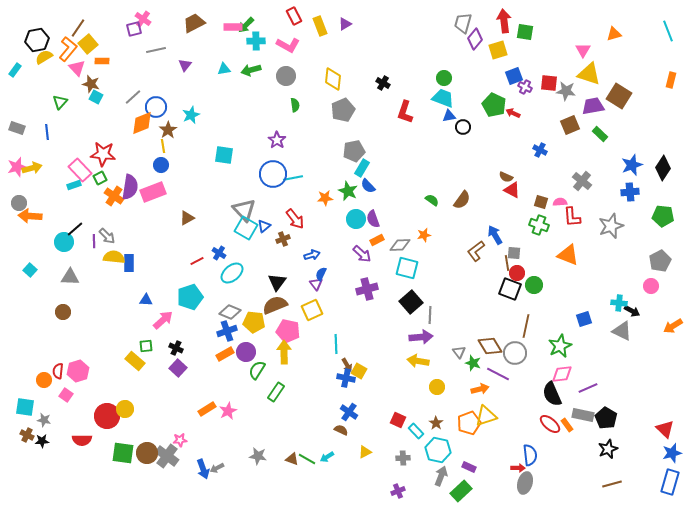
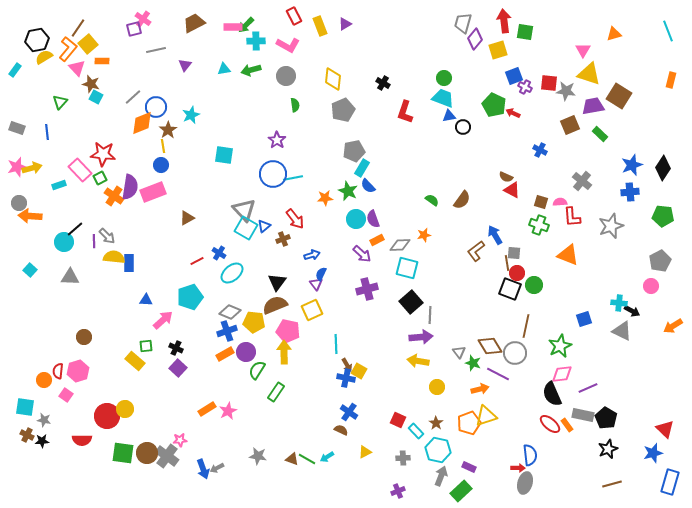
cyan rectangle at (74, 185): moved 15 px left
brown circle at (63, 312): moved 21 px right, 25 px down
blue star at (672, 453): moved 19 px left
